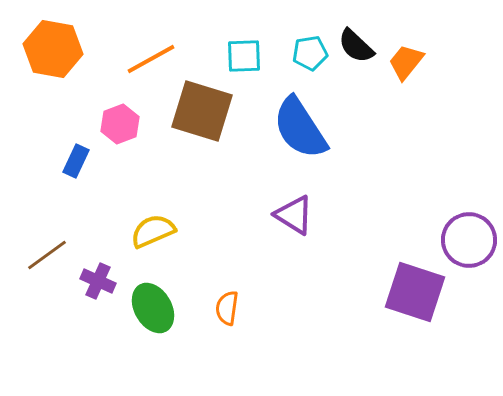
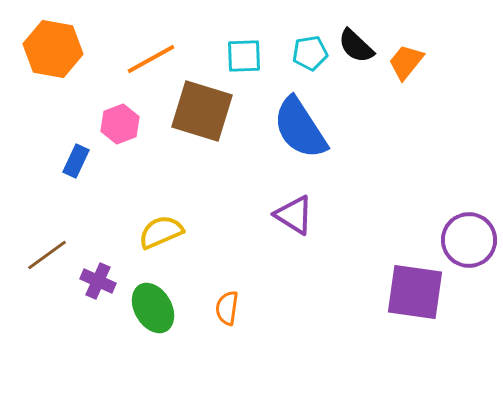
yellow semicircle: moved 8 px right, 1 px down
purple square: rotated 10 degrees counterclockwise
